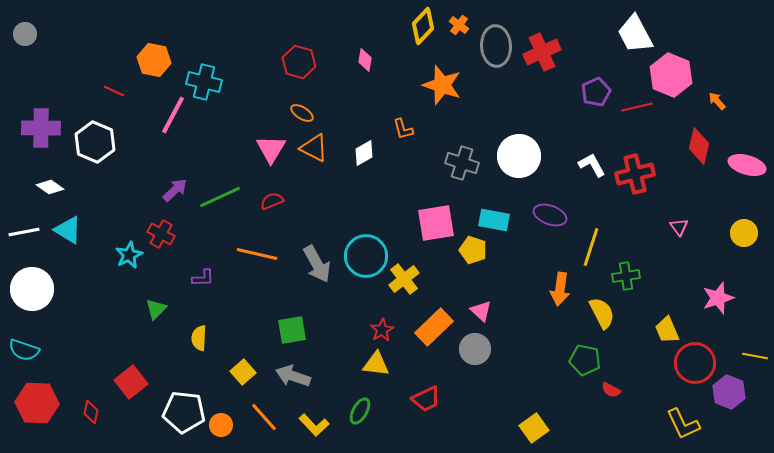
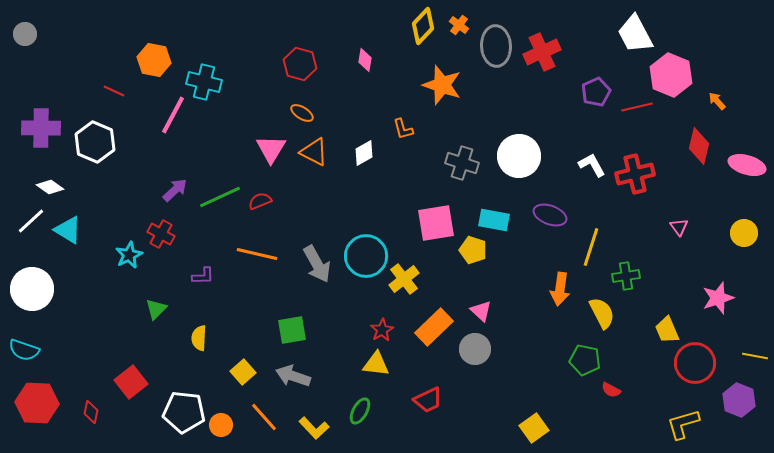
red hexagon at (299, 62): moved 1 px right, 2 px down
orange triangle at (314, 148): moved 4 px down
red semicircle at (272, 201): moved 12 px left
white line at (24, 232): moved 7 px right, 11 px up; rotated 32 degrees counterclockwise
purple L-shape at (203, 278): moved 2 px up
purple hexagon at (729, 392): moved 10 px right, 8 px down
red trapezoid at (426, 399): moved 2 px right, 1 px down
yellow L-shape at (683, 424): rotated 99 degrees clockwise
yellow L-shape at (314, 425): moved 3 px down
